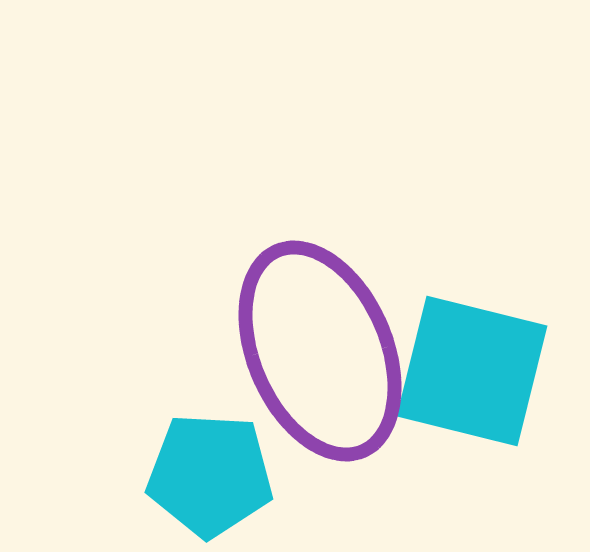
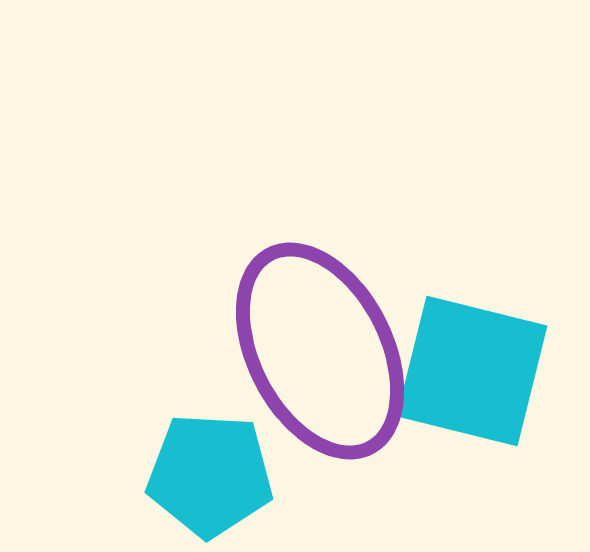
purple ellipse: rotated 4 degrees counterclockwise
